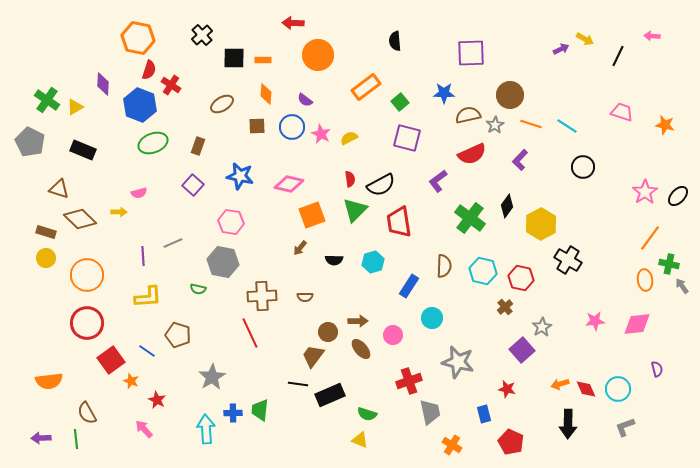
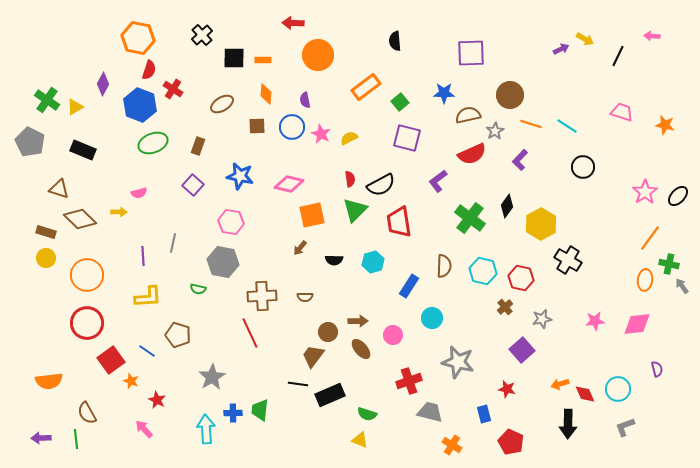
purple diamond at (103, 84): rotated 25 degrees clockwise
red cross at (171, 85): moved 2 px right, 4 px down
purple semicircle at (305, 100): rotated 42 degrees clockwise
gray star at (495, 125): moved 6 px down
orange square at (312, 215): rotated 8 degrees clockwise
gray line at (173, 243): rotated 54 degrees counterclockwise
orange ellipse at (645, 280): rotated 15 degrees clockwise
gray star at (542, 327): moved 8 px up; rotated 18 degrees clockwise
red diamond at (586, 389): moved 1 px left, 5 px down
gray trapezoid at (430, 412): rotated 64 degrees counterclockwise
